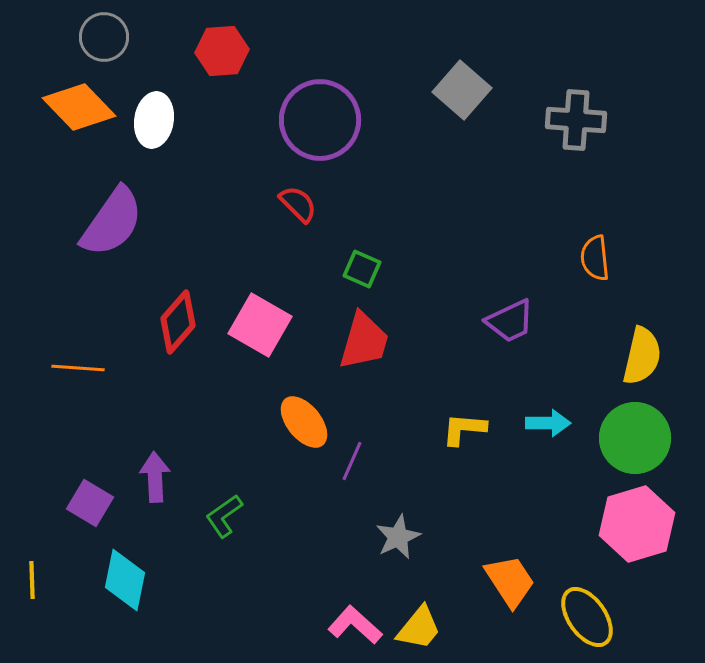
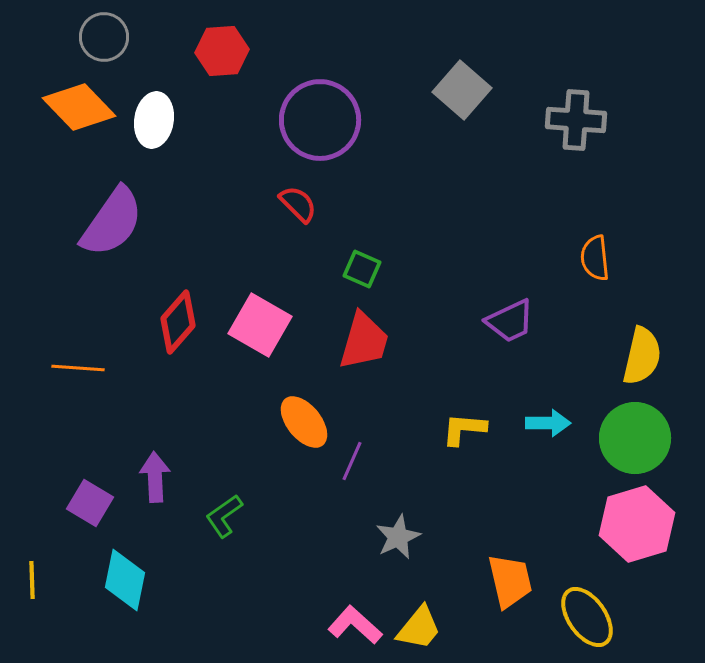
orange trapezoid: rotated 20 degrees clockwise
